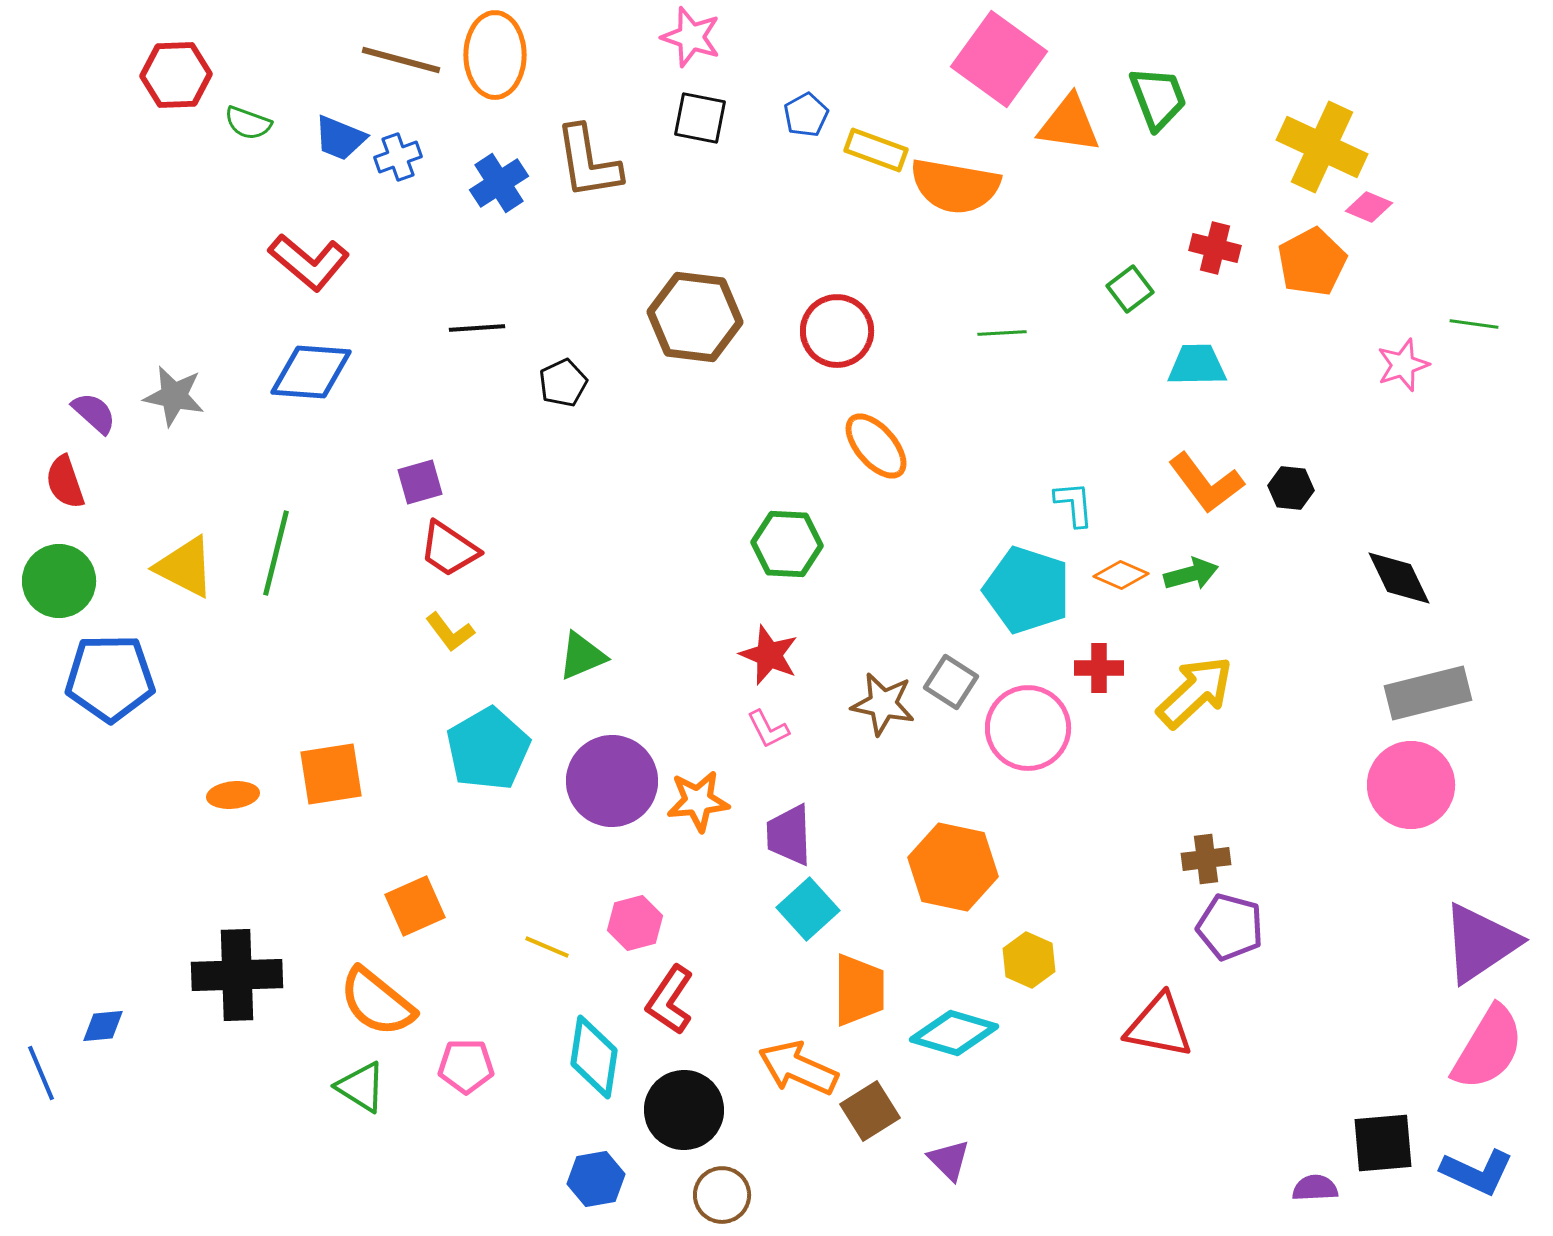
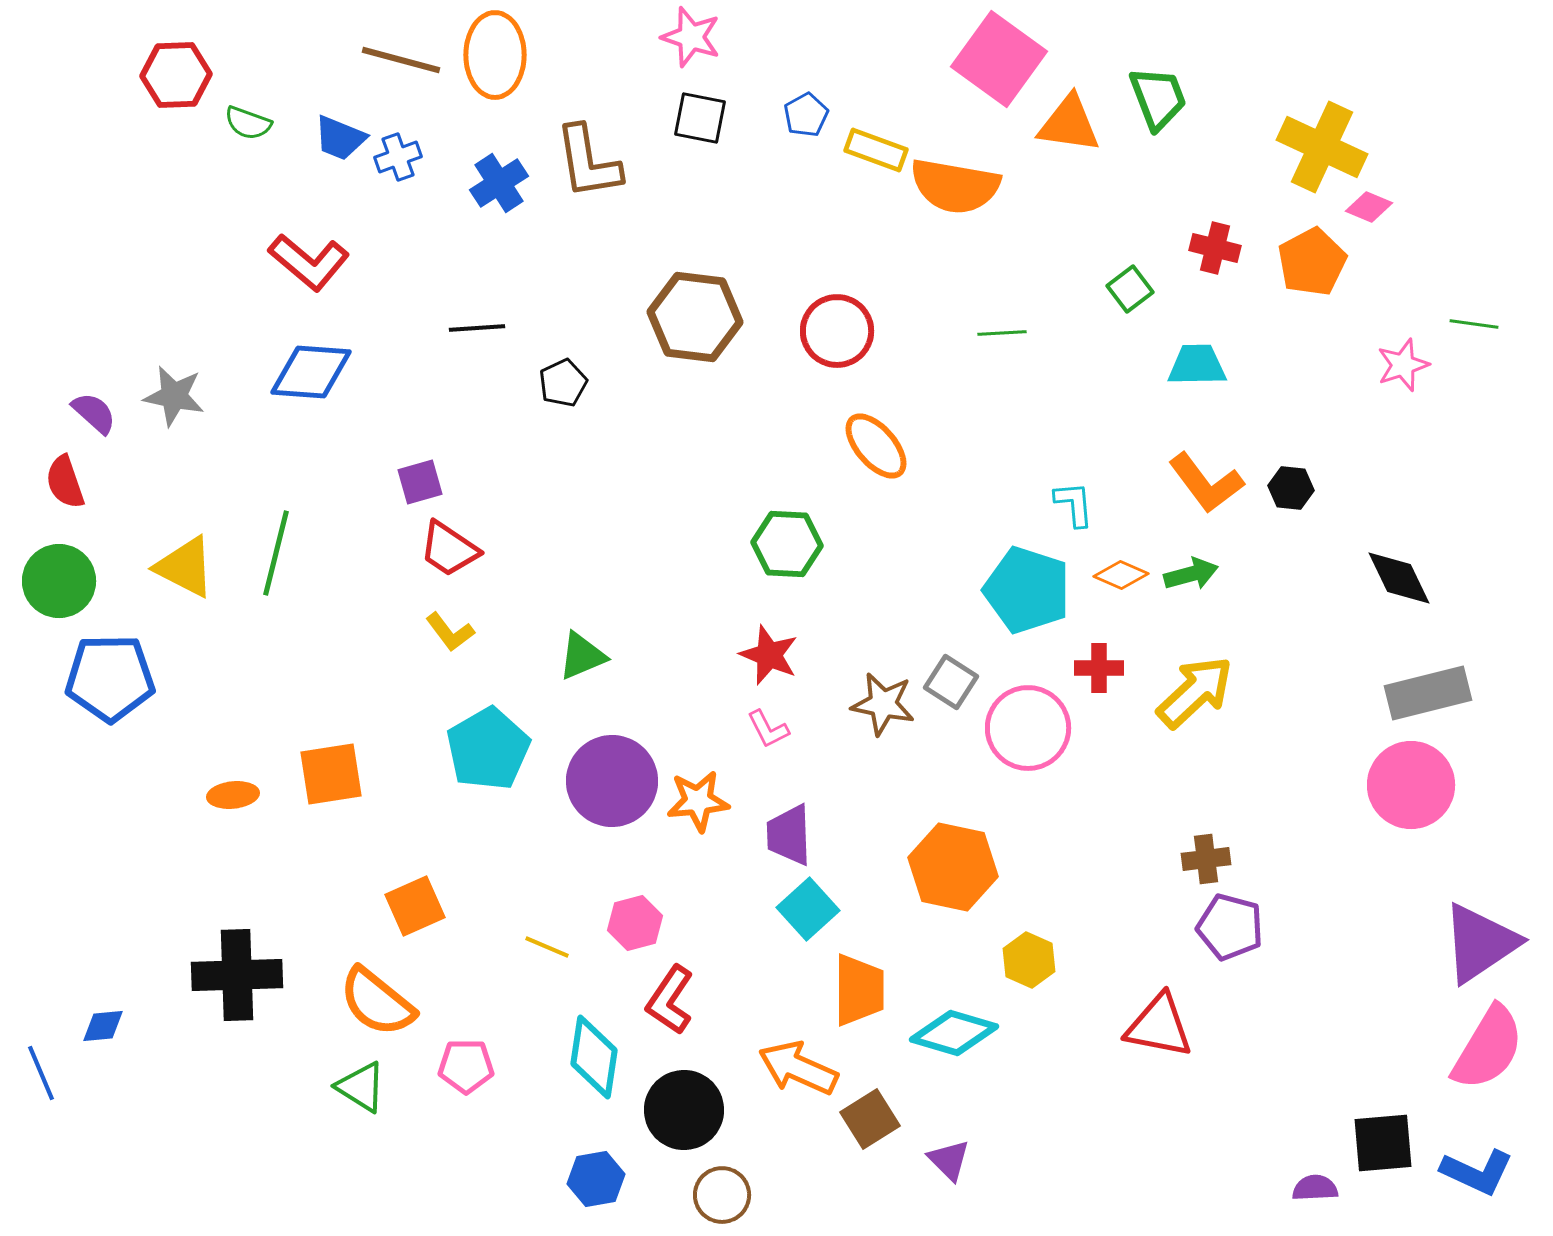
brown square at (870, 1111): moved 8 px down
